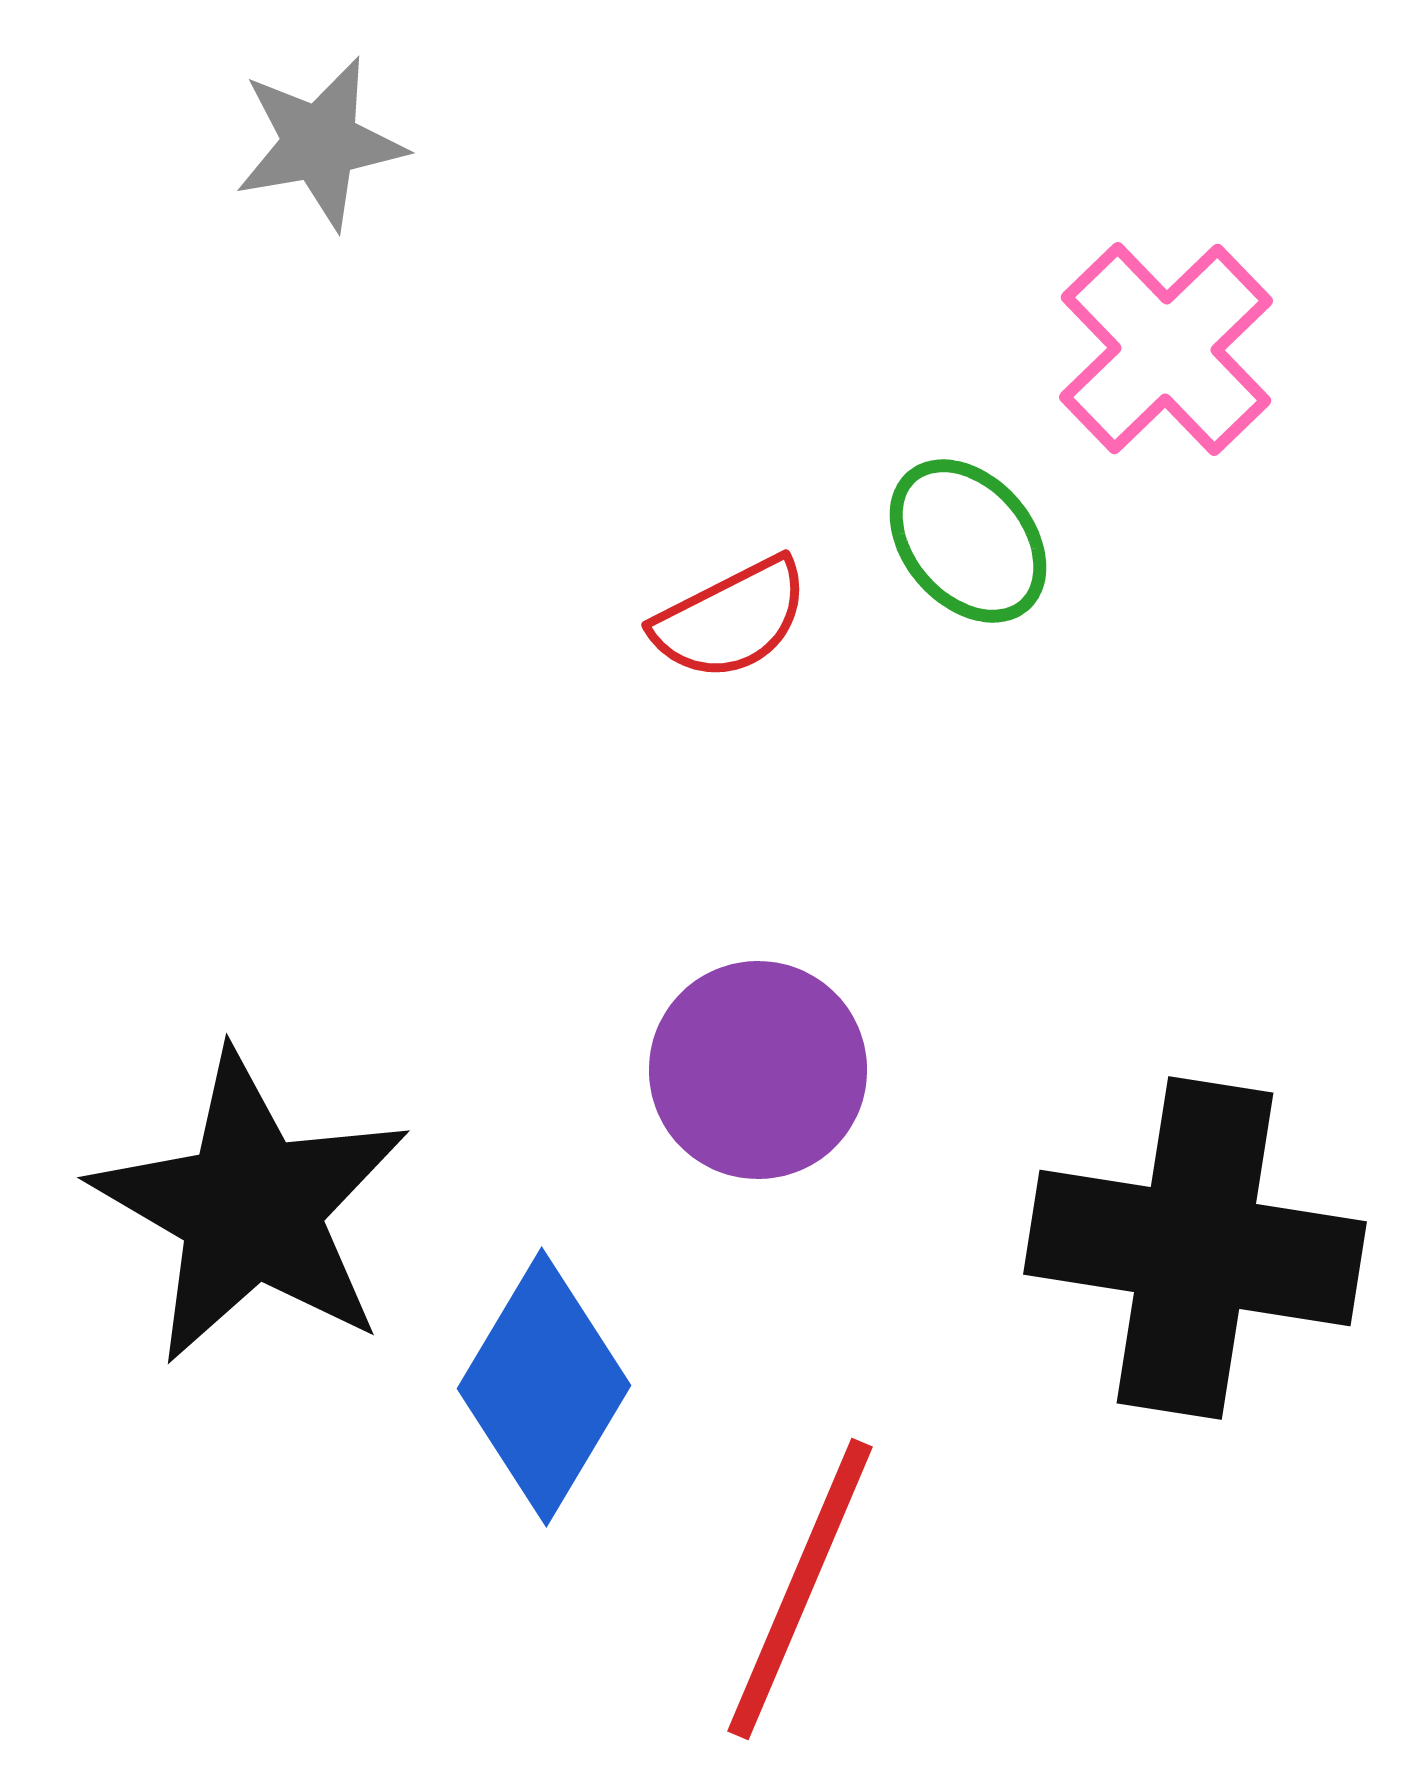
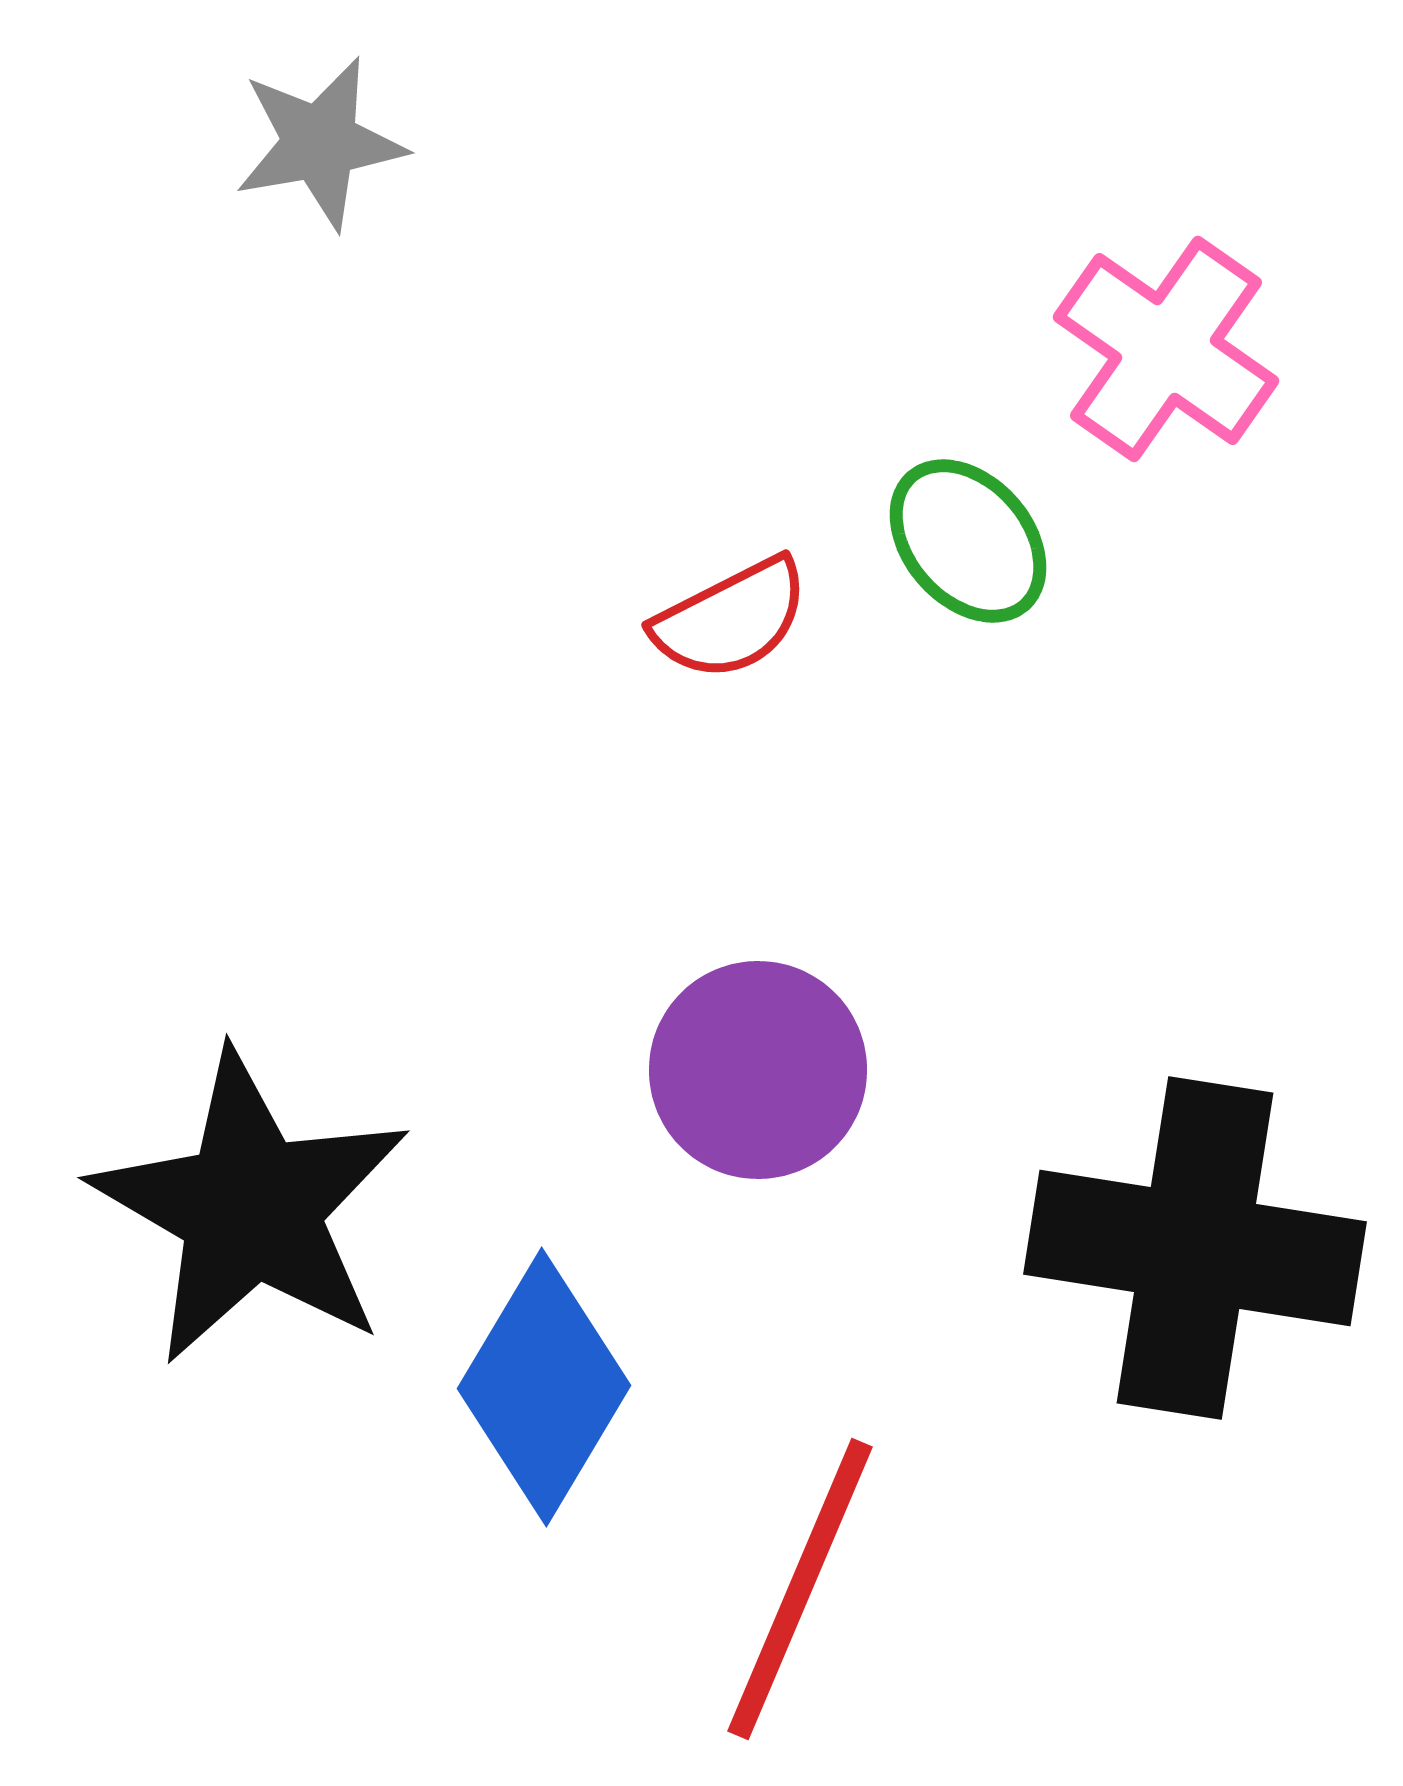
pink cross: rotated 11 degrees counterclockwise
